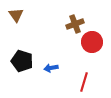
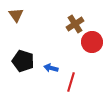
brown cross: rotated 12 degrees counterclockwise
black pentagon: moved 1 px right
blue arrow: rotated 24 degrees clockwise
red line: moved 13 px left
